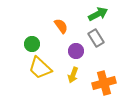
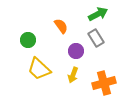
green circle: moved 4 px left, 4 px up
yellow trapezoid: moved 1 px left, 1 px down
